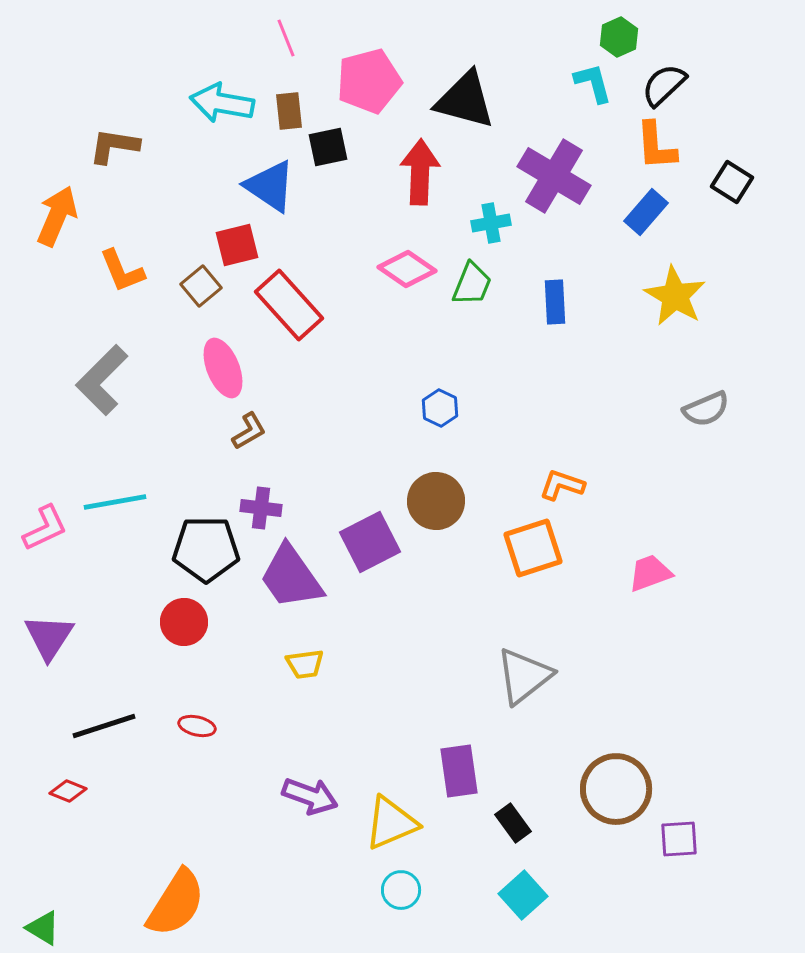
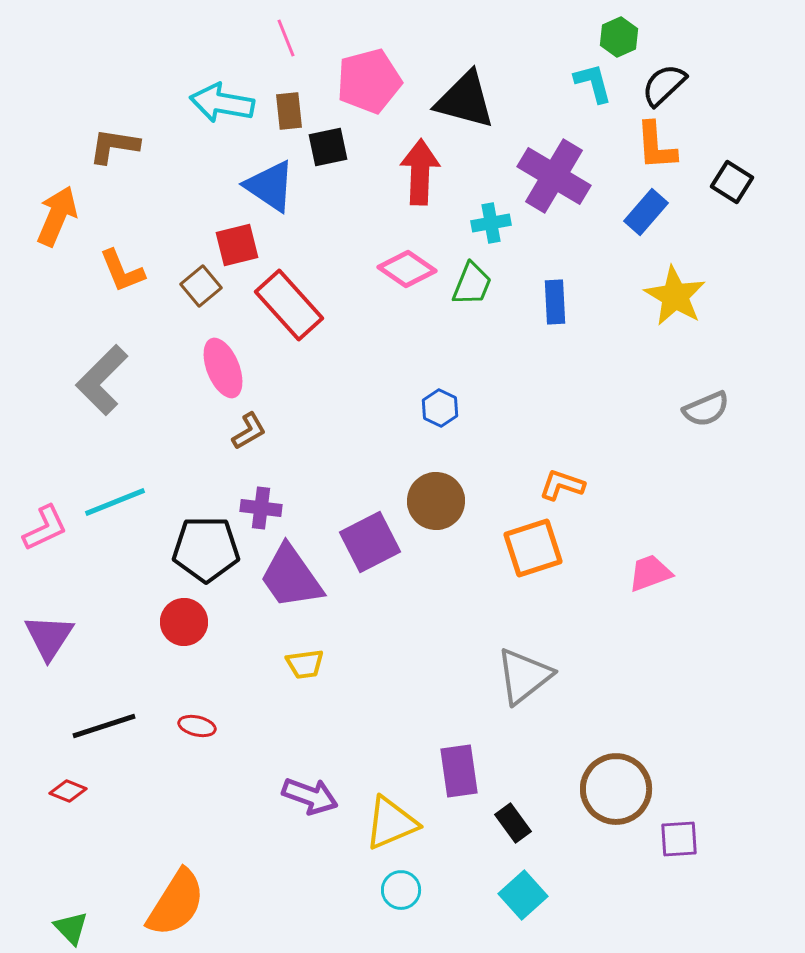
cyan line at (115, 502): rotated 12 degrees counterclockwise
green triangle at (43, 928): moved 28 px right; rotated 15 degrees clockwise
